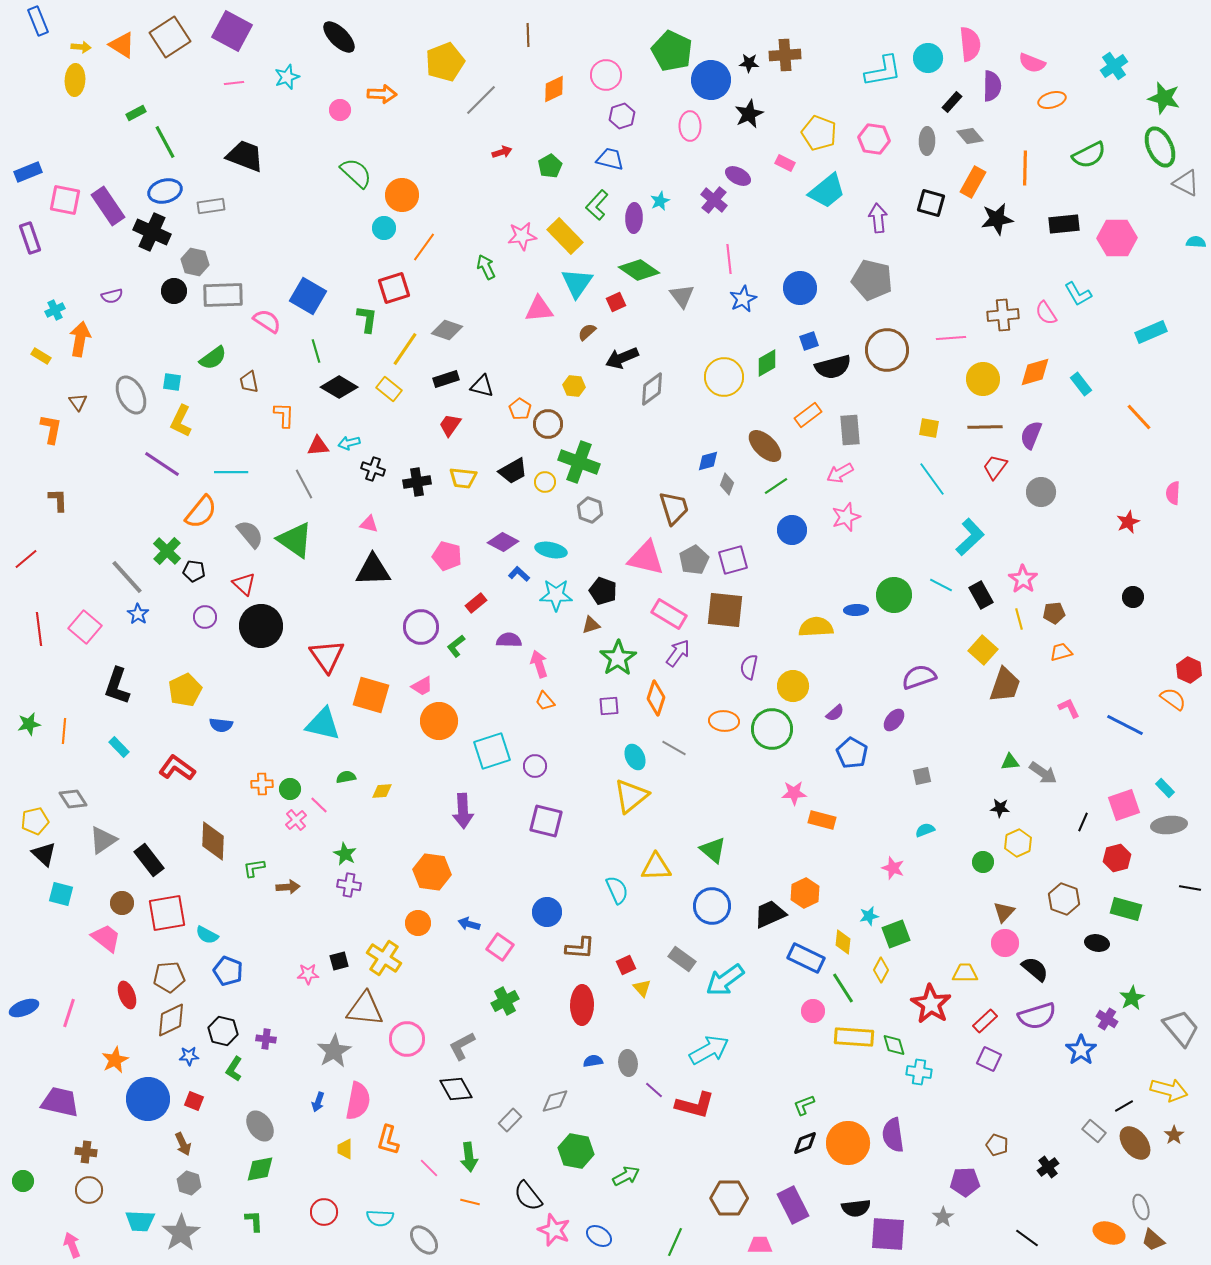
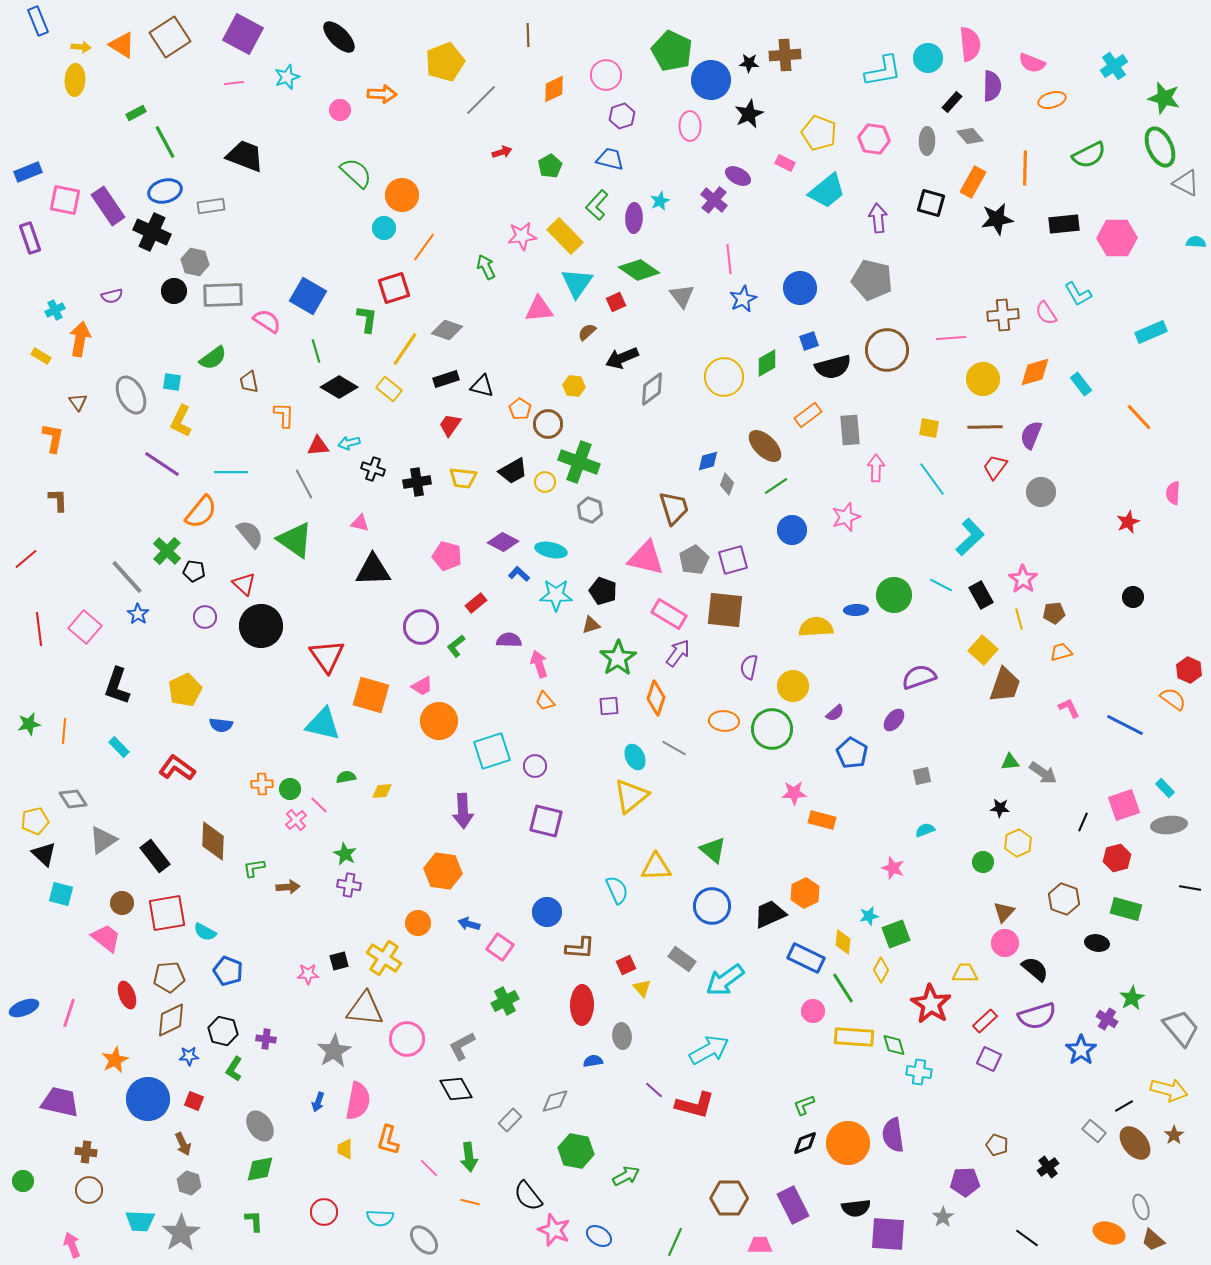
purple square at (232, 31): moved 11 px right, 3 px down
orange L-shape at (51, 429): moved 2 px right, 9 px down
pink arrow at (840, 473): moved 36 px right, 5 px up; rotated 120 degrees clockwise
pink triangle at (369, 524): moved 9 px left, 1 px up
black rectangle at (149, 860): moved 6 px right, 4 px up
orange hexagon at (432, 872): moved 11 px right, 1 px up
cyan semicircle at (207, 935): moved 2 px left, 3 px up
gray ellipse at (628, 1063): moved 6 px left, 27 px up
